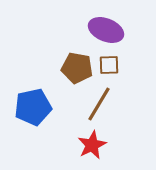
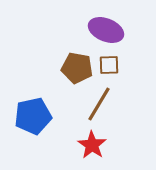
blue pentagon: moved 9 px down
red star: rotated 12 degrees counterclockwise
